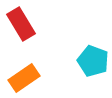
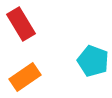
orange rectangle: moved 1 px right, 1 px up
